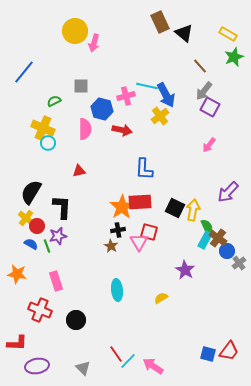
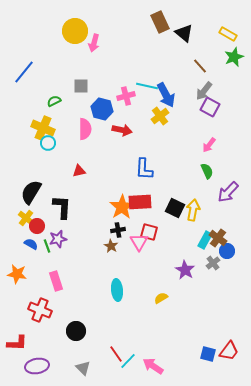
green semicircle at (207, 227): moved 56 px up
purple star at (58, 236): moved 3 px down
gray cross at (239, 263): moved 26 px left
black circle at (76, 320): moved 11 px down
